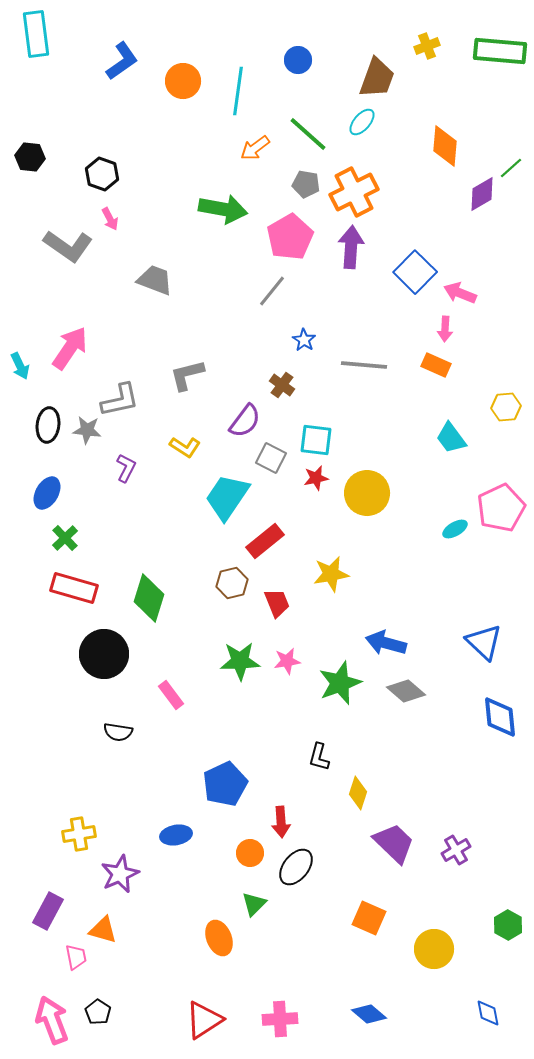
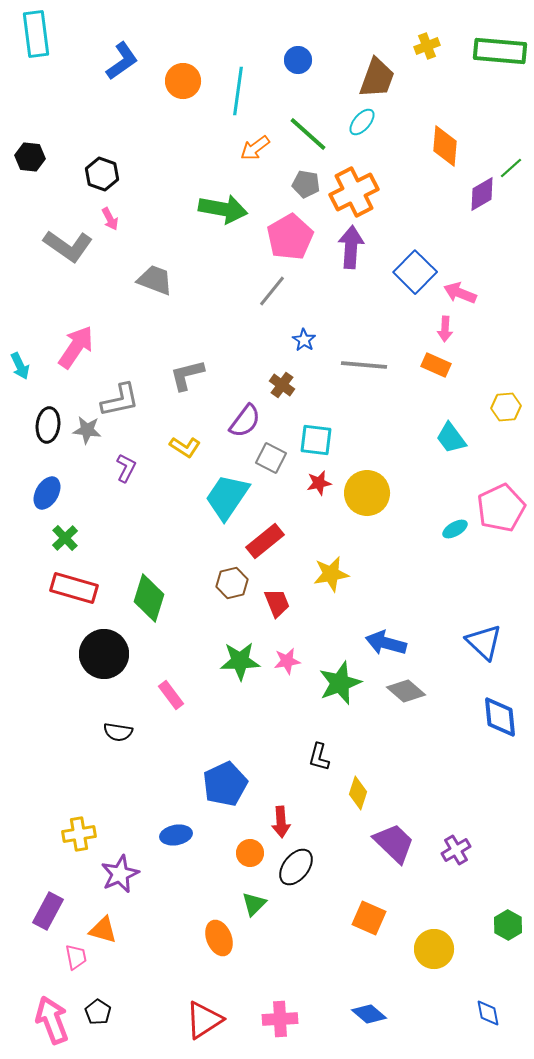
pink arrow at (70, 348): moved 6 px right, 1 px up
red star at (316, 478): moved 3 px right, 5 px down
